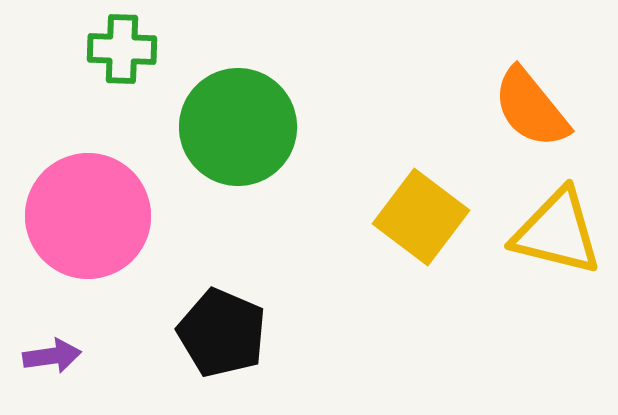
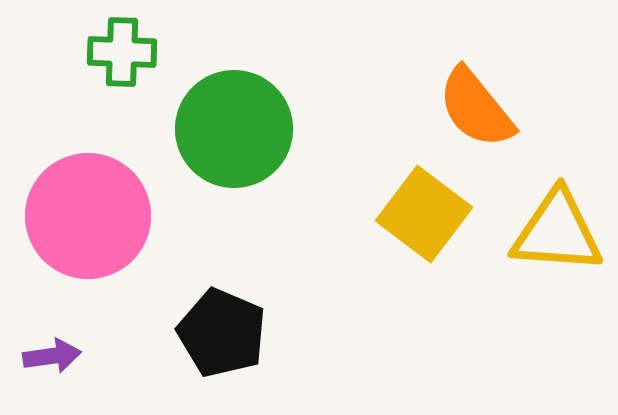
green cross: moved 3 px down
orange semicircle: moved 55 px left
green circle: moved 4 px left, 2 px down
yellow square: moved 3 px right, 3 px up
yellow triangle: rotated 10 degrees counterclockwise
